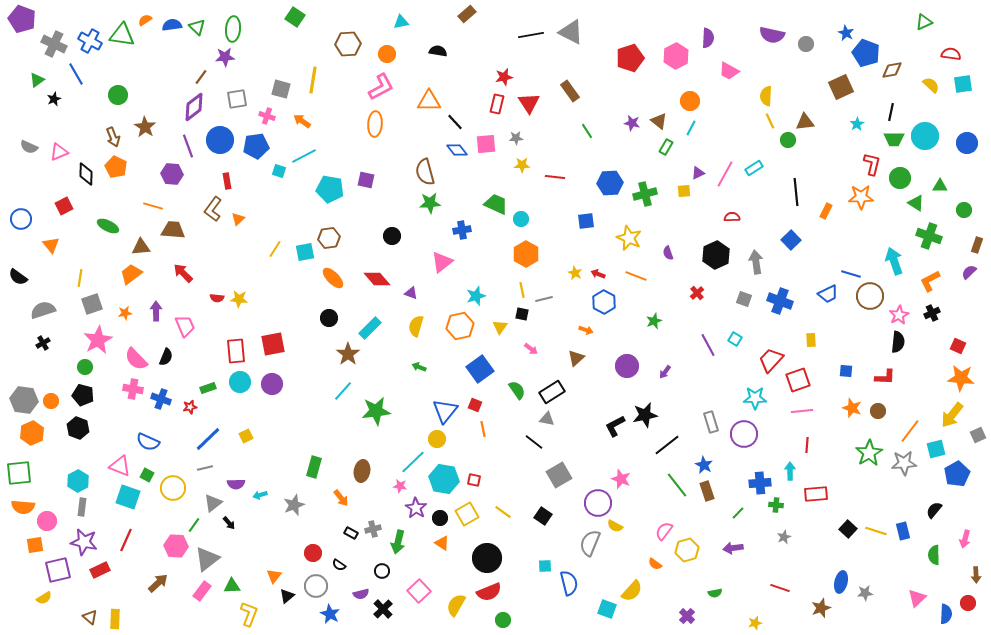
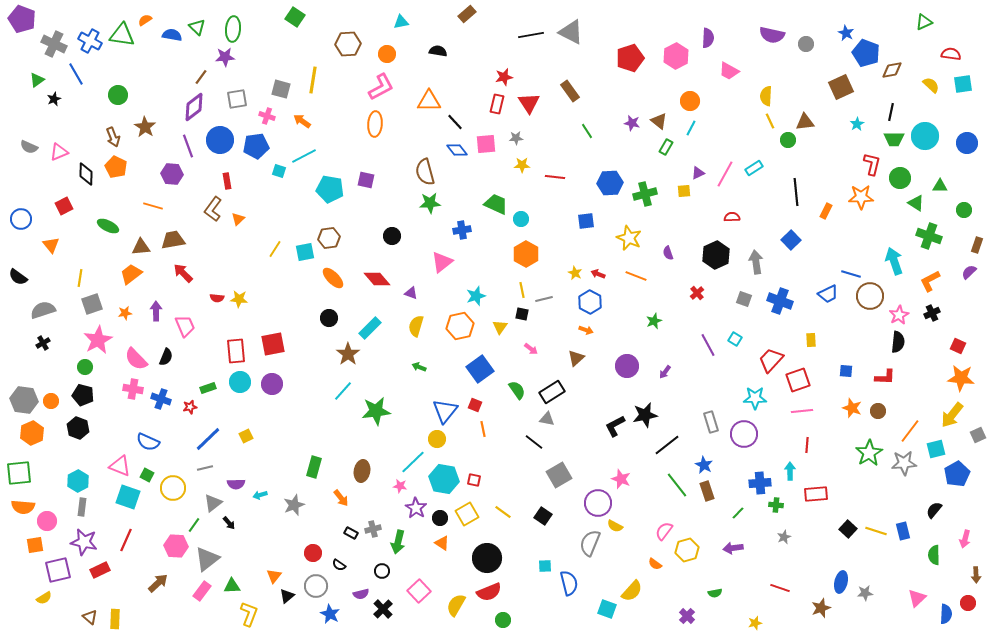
blue semicircle at (172, 25): moved 10 px down; rotated 18 degrees clockwise
brown trapezoid at (173, 230): moved 10 px down; rotated 15 degrees counterclockwise
blue hexagon at (604, 302): moved 14 px left
